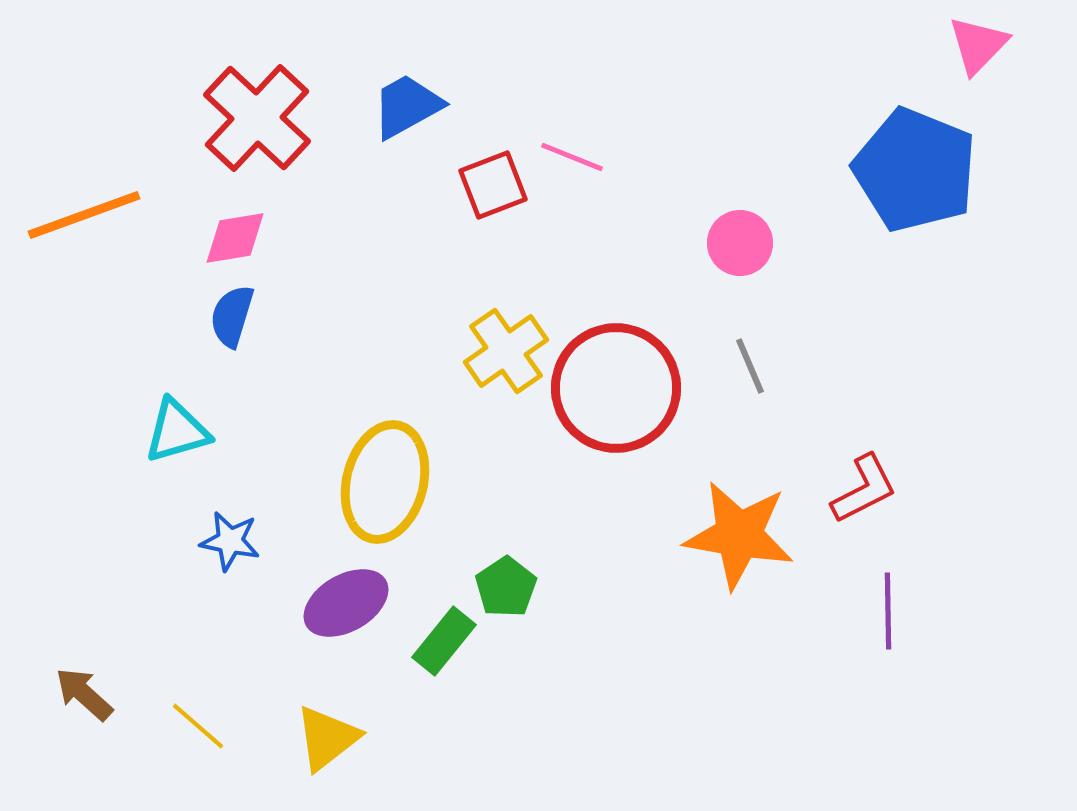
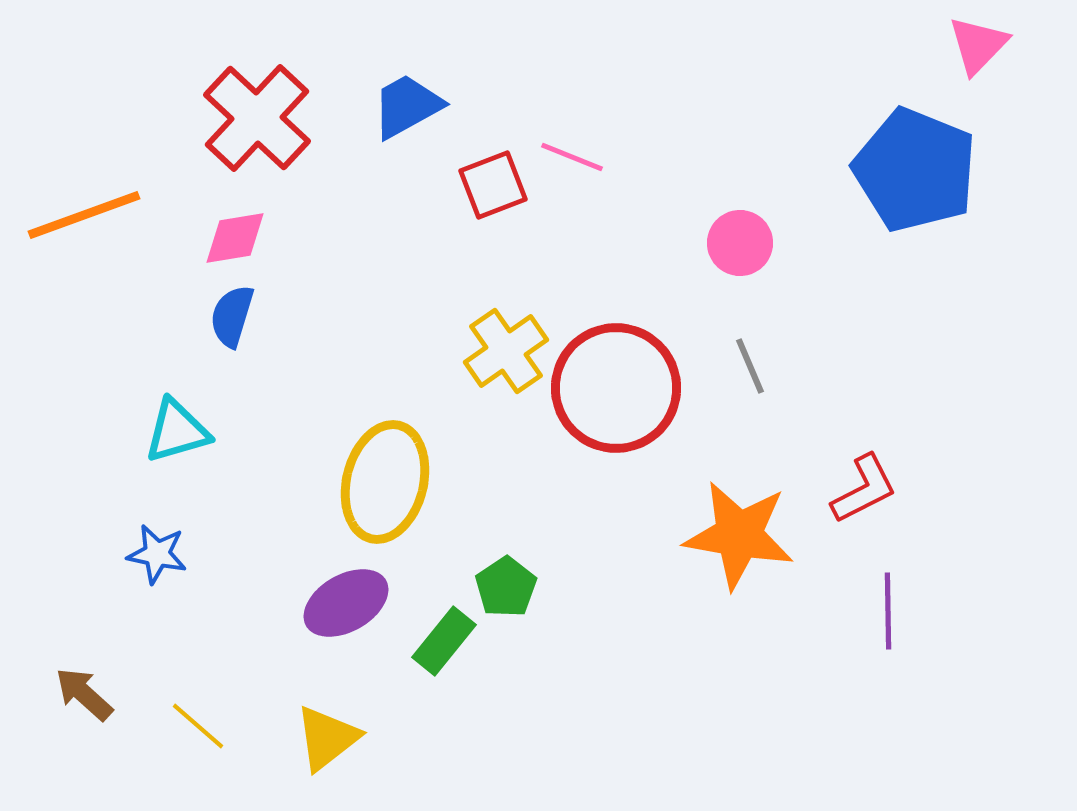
blue star: moved 73 px left, 13 px down
